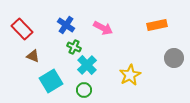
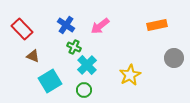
pink arrow: moved 3 px left, 2 px up; rotated 114 degrees clockwise
cyan square: moved 1 px left
